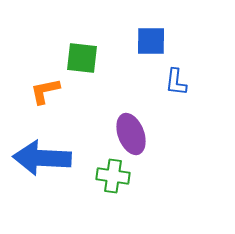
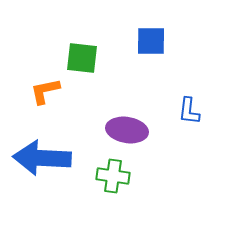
blue L-shape: moved 13 px right, 29 px down
purple ellipse: moved 4 px left, 4 px up; rotated 60 degrees counterclockwise
